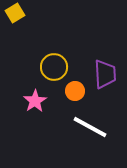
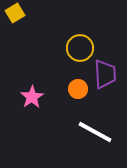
yellow circle: moved 26 px right, 19 px up
orange circle: moved 3 px right, 2 px up
pink star: moved 3 px left, 4 px up
white line: moved 5 px right, 5 px down
